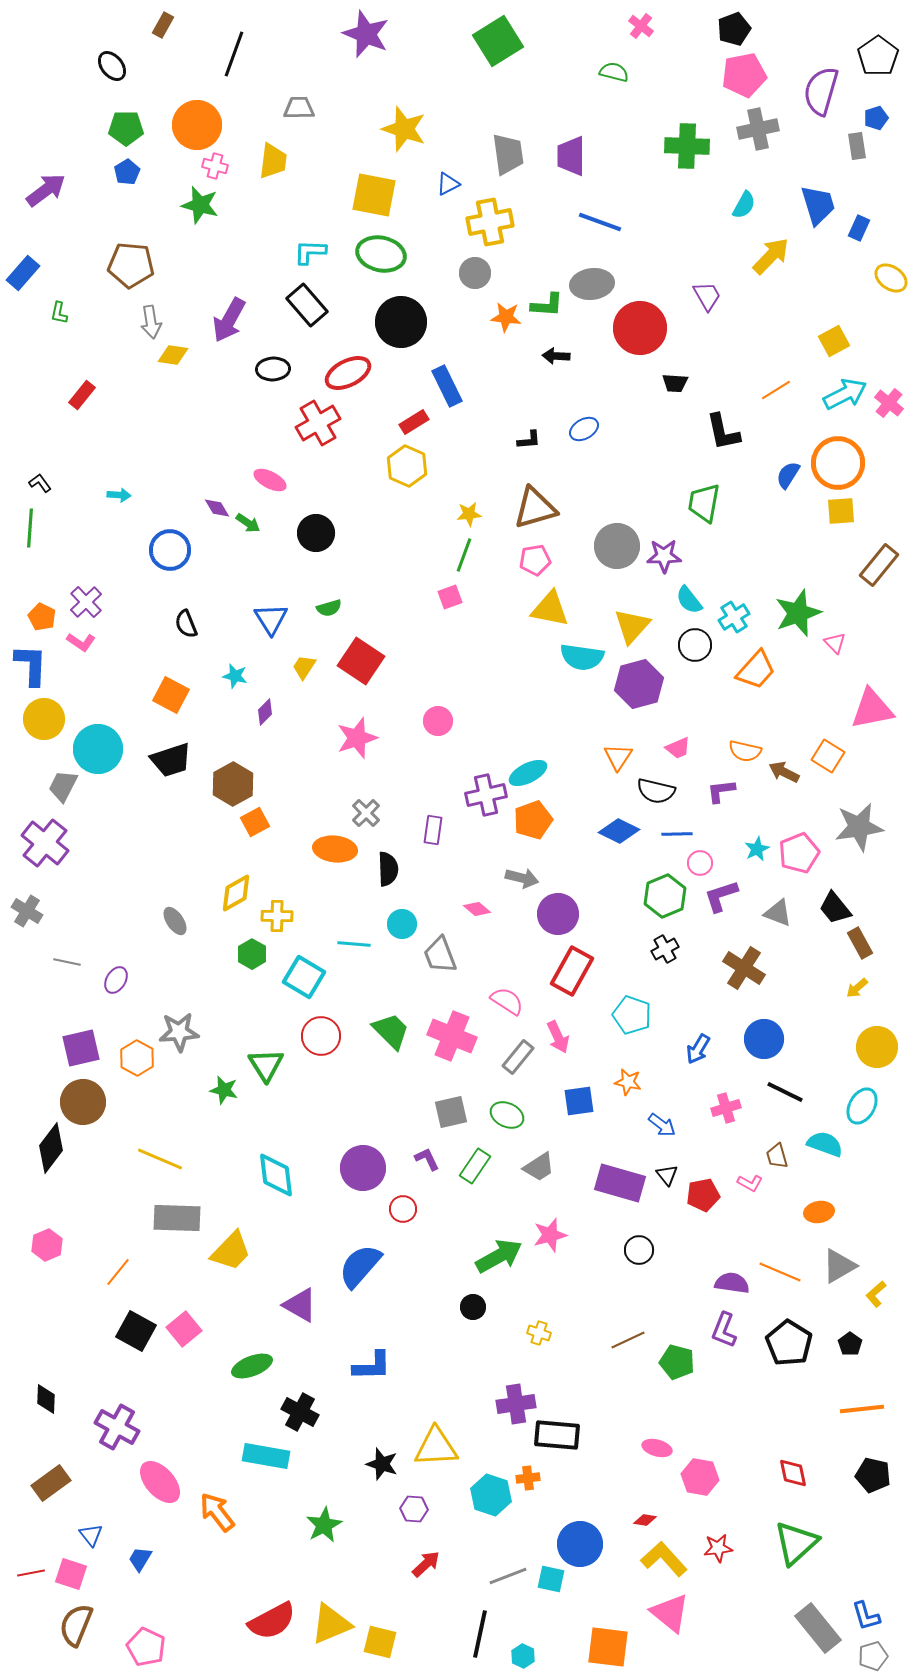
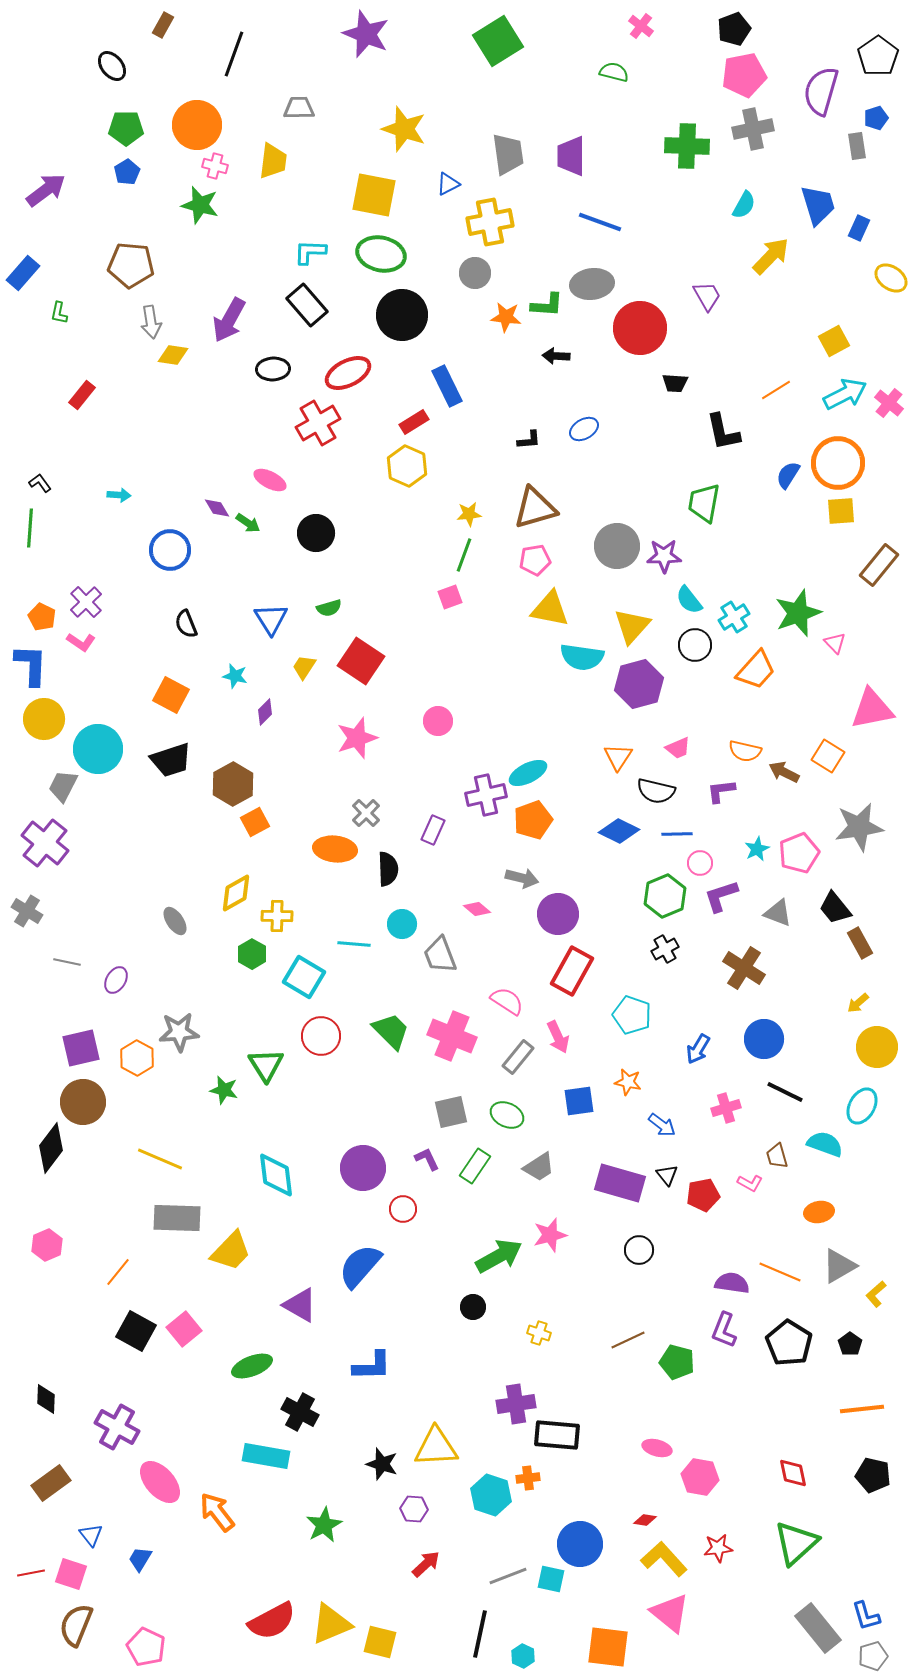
gray cross at (758, 129): moved 5 px left
black circle at (401, 322): moved 1 px right, 7 px up
purple rectangle at (433, 830): rotated 16 degrees clockwise
yellow arrow at (857, 988): moved 1 px right, 15 px down
